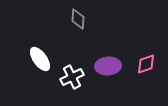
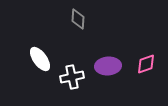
white cross: rotated 15 degrees clockwise
